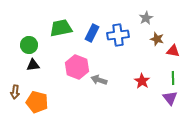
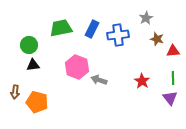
blue rectangle: moved 4 px up
red triangle: rotated 16 degrees counterclockwise
